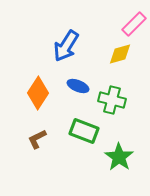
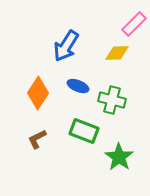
yellow diamond: moved 3 px left, 1 px up; rotated 15 degrees clockwise
